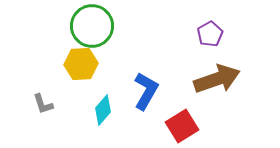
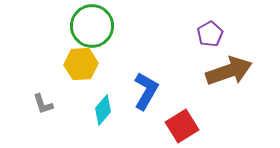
brown arrow: moved 12 px right, 8 px up
